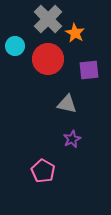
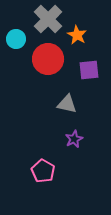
orange star: moved 2 px right, 2 px down
cyan circle: moved 1 px right, 7 px up
purple star: moved 2 px right
